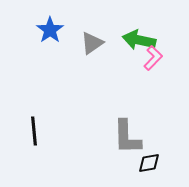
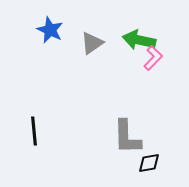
blue star: rotated 12 degrees counterclockwise
